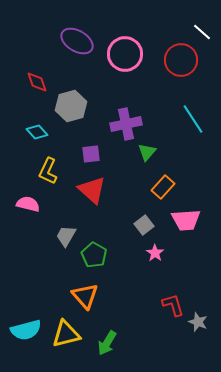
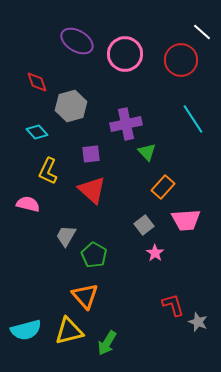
green triangle: rotated 24 degrees counterclockwise
yellow triangle: moved 3 px right, 3 px up
